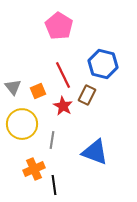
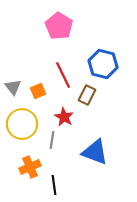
red star: moved 1 px right, 11 px down
orange cross: moved 4 px left, 2 px up
